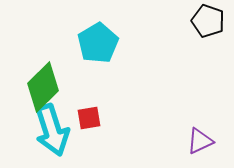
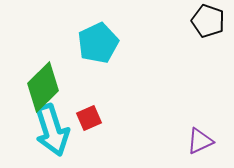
cyan pentagon: rotated 6 degrees clockwise
red square: rotated 15 degrees counterclockwise
